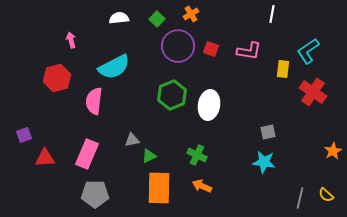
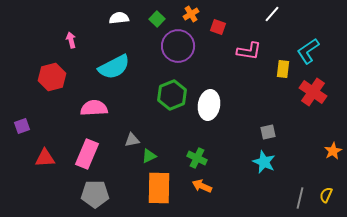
white line: rotated 30 degrees clockwise
red square: moved 7 px right, 22 px up
red hexagon: moved 5 px left, 1 px up
pink semicircle: moved 7 px down; rotated 80 degrees clockwise
purple square: moved 2 px left, 9 px up
green cross: moved 3 px down
cyan star: rotated 15 degrees clockwise
yellow semicircle: rotated 70 degrees clockwise
